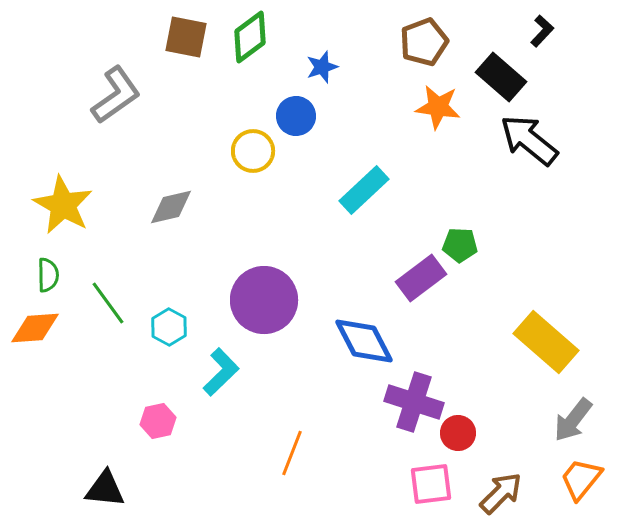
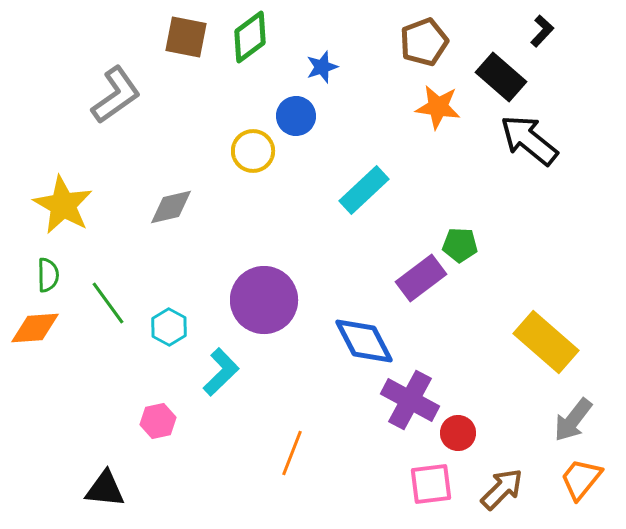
purple cross: moved 4 px left, 2 px up; rotated 10 degrees clockwise
brown arrow: moved 1 px right, 4 px up
